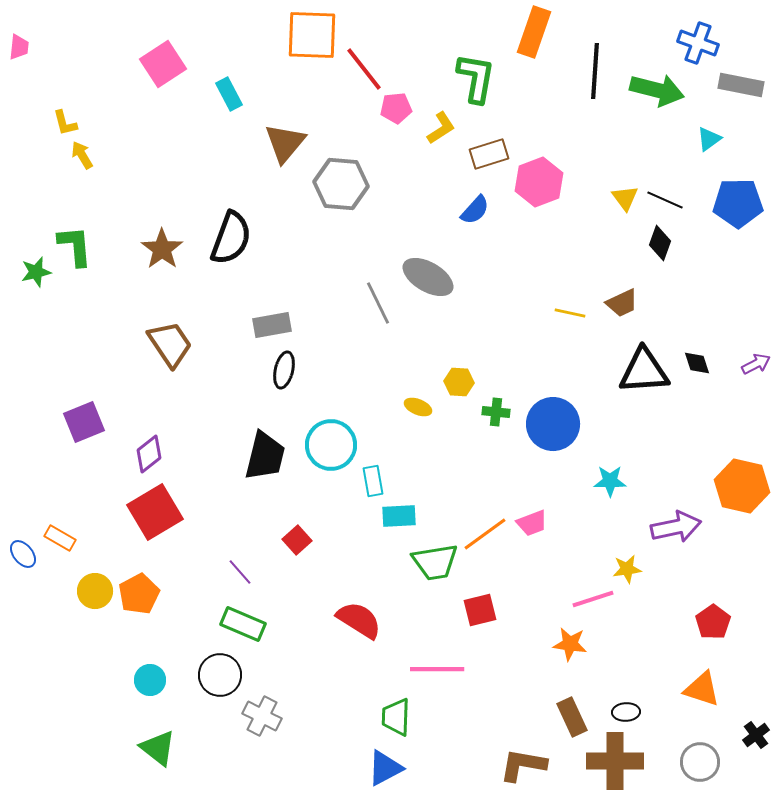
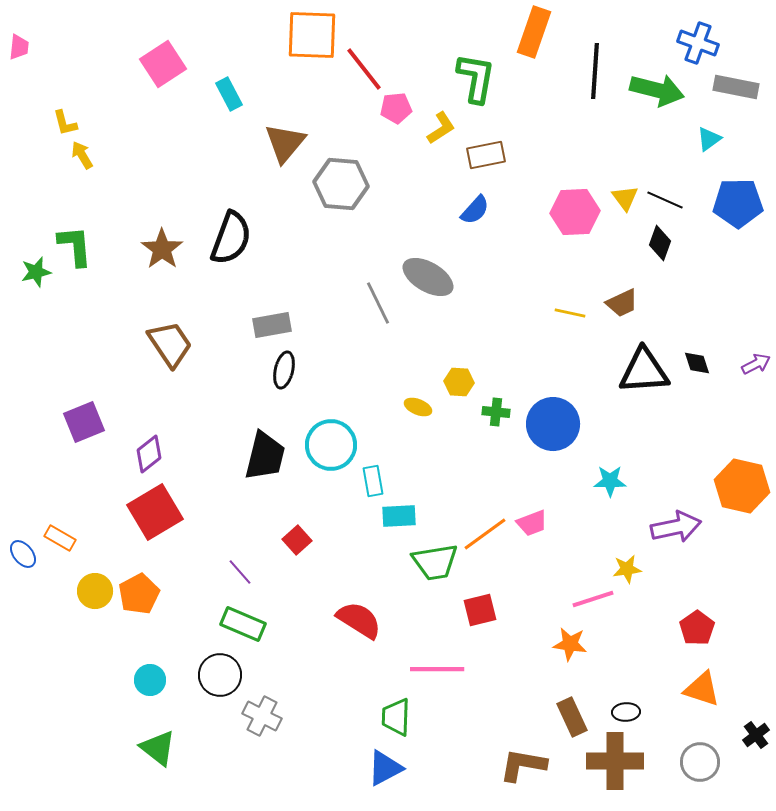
gray rectangle at (741, 85): moved 5 px left, 2 px down
brown rectangle at (489, 154): moved 3 px left, 1 px down; rotated 6 degrees clockwise
pink hexagon at (539, 182): moved 36 px right, 30 px down; rotated 18 degrees clockwise
red pentagon at (713, 622): moved 16 px left, 6 px down
